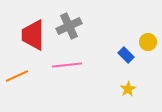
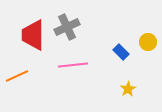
gray cross: moved 2 px left, 1 px down
blue rectangle: moved 5 px left, 3 px up
pink line: moved 6 px right
